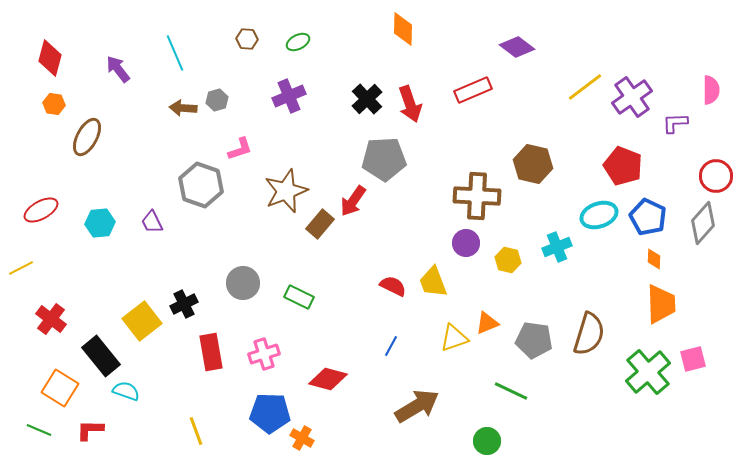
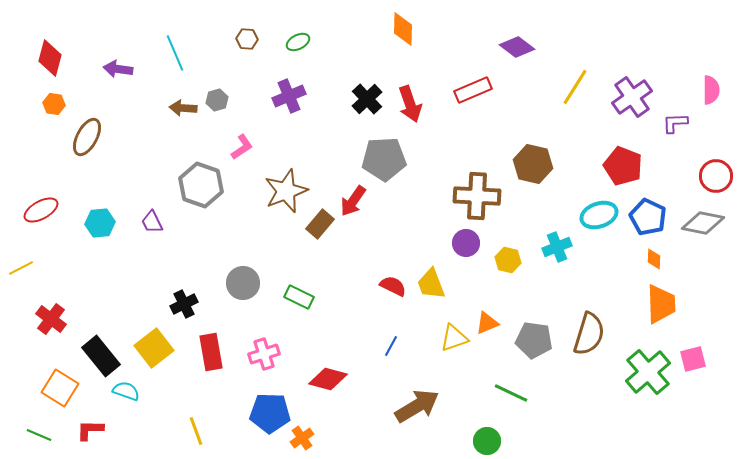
purple arrow at (118, 69): rotated 44 degrees counterclockwise
yellow line at (585, 87): moved 10 px left; rotated 21 degrees counterclockwise
pink L-shape at (240, 149): moved 2 px right, 2 px up; rotated 16 degrees counterclockwise
gray diamond at (703, 223): rotated 60 degrees clockwise
yellow trapezoid at (433, 282): moved 2 px left, 2 px down
yellow square at (142, 321): moved 12 px right, 27 px down
green line at (511, 391): moved 2 px down
green line at (39, 430): moved 5 px down
orange cross at (302, 438): rotated 25 degrees clockwise
